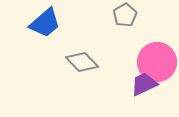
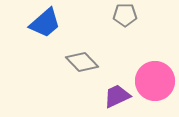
gray pentagon: rotated 30 degrees clockwise
pink circle: moved 2 px left, 19 px down
purple trapezoid: moved 27 px left, 12 px down
